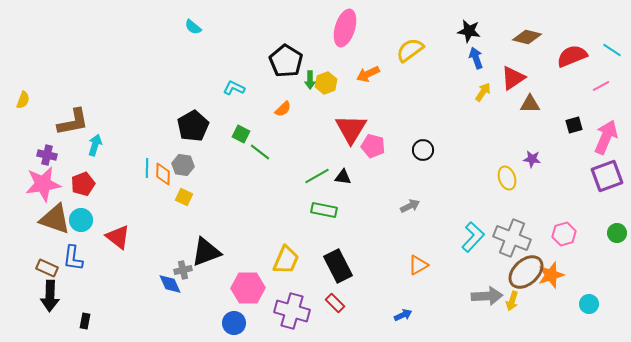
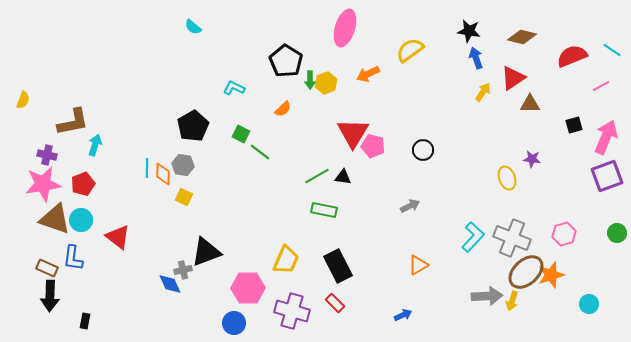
brown diamond at (527, 37): moved 5 px left
red triangle at (351, 129): moved 2 px right, 4 px down
